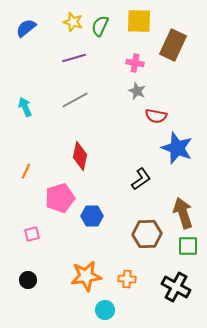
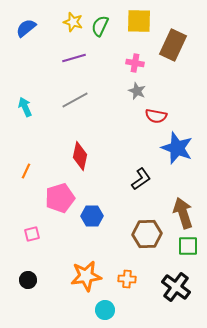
black cross: rotated 8 degrees clockwise
